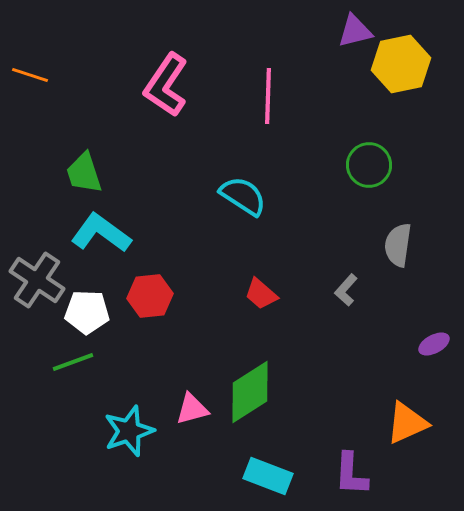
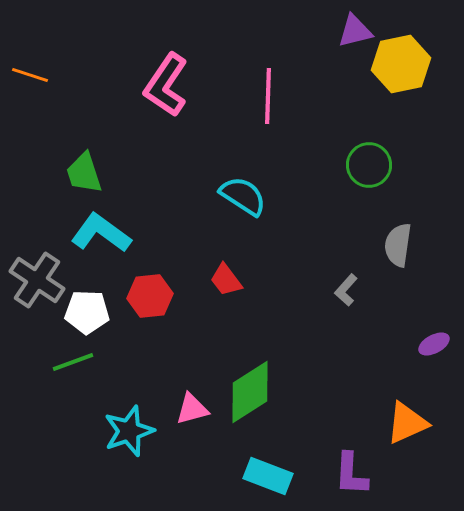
red trapezoid: moved 35 px left, 14 px up; rotated 12 degrees clockwise
